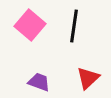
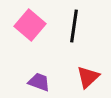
red triangle: moved 1 px up
